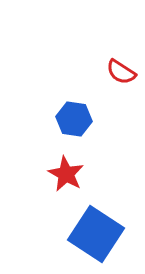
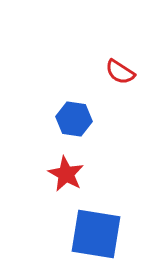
red semicircle: moved 1 px left
blue square: rotated 24 degrees counterclockwise
